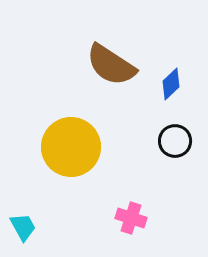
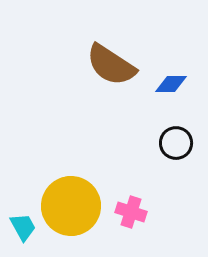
blue diamond: rotated 44 degrees clockwise
black circle: moved 1 px right, 2 px down
yellow circle: moved 59 px down
pink cross: moved 6 px up
